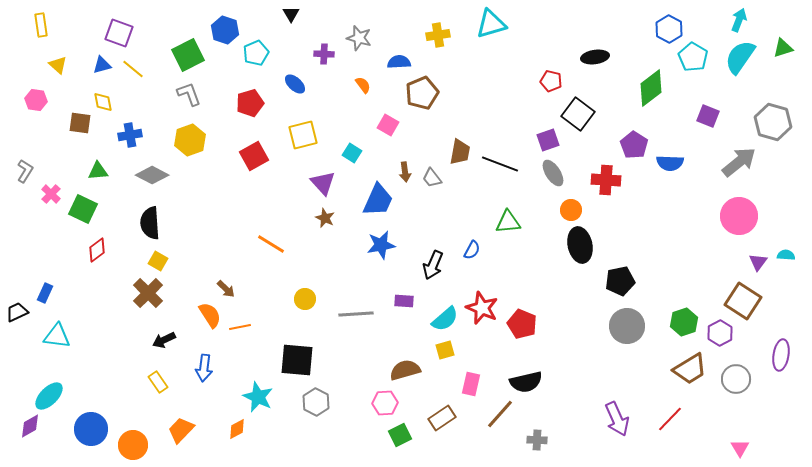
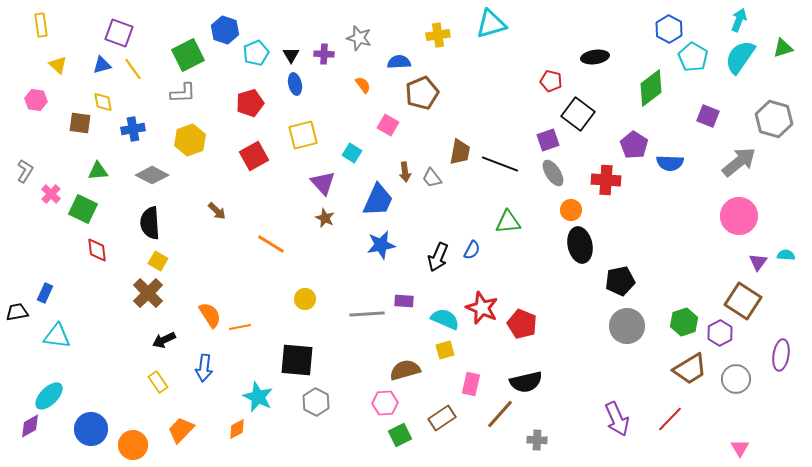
black triangle at (291, 14): moved 41 px down
yellow line at (133, 69): rotated 15 degrees clockwise
blue ellipse at (295, 84): rotated 35 degrees clockwise
gray L-shape at (189, 94): moved 6 px left, 1 px up; rotated 108 degrees clockwise
gray hexagon at (773, 122): moved 1 px right, 3 px up
blue cross at (130, 135): moved 3 px right, 6 px up
red diamond at (97, 250): rotated 60 degrees counterclockwise
black arrow at (433, 265): moved 5 px right, 8 px up
brown arrow at (226, 289): moved 9 px left, 78 px up
black trapezoid at (17, 312): rotated 15 degrees clockwise
gray line at (356, 314): moved 11 px right
cyan semicircle at (445, 319): rotated 116 degrees counterclockwise
